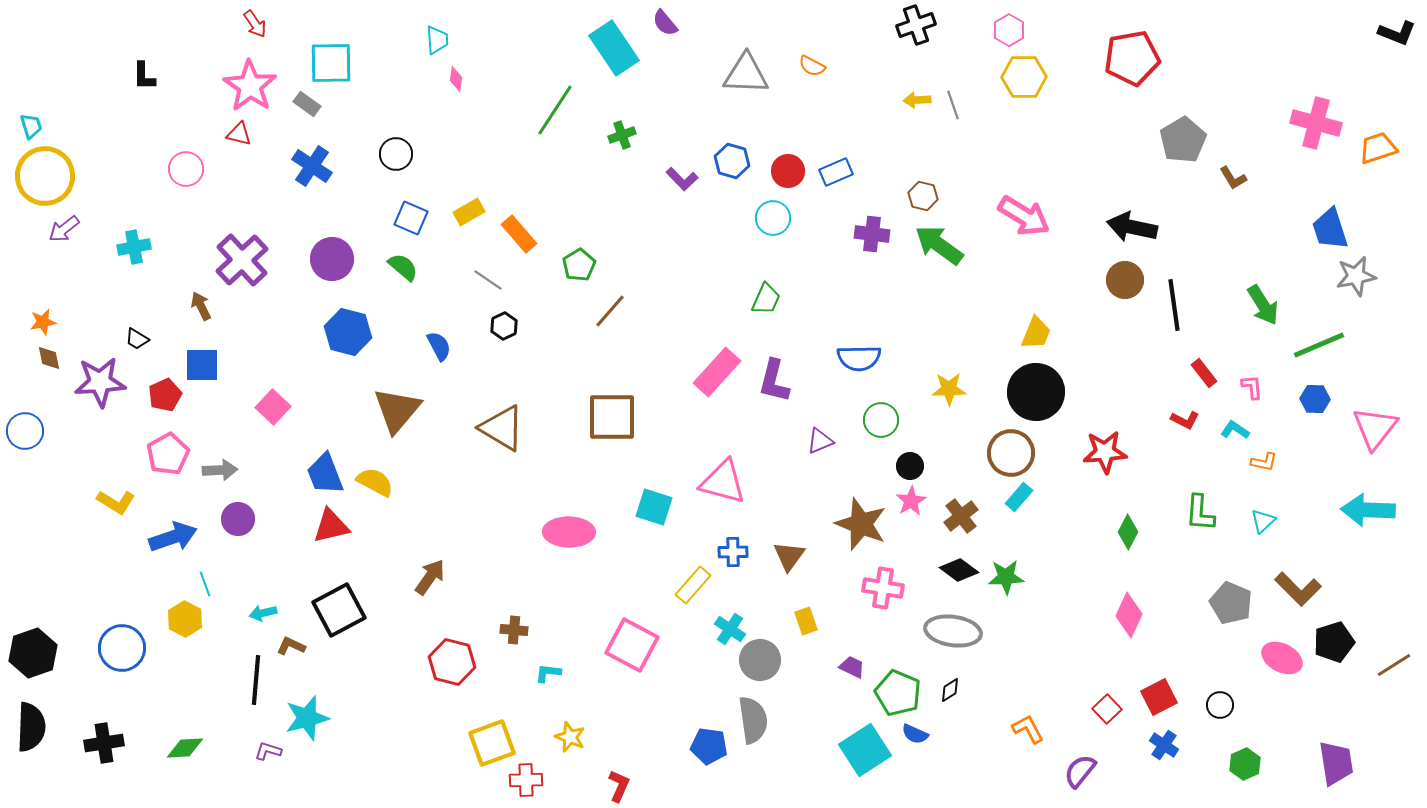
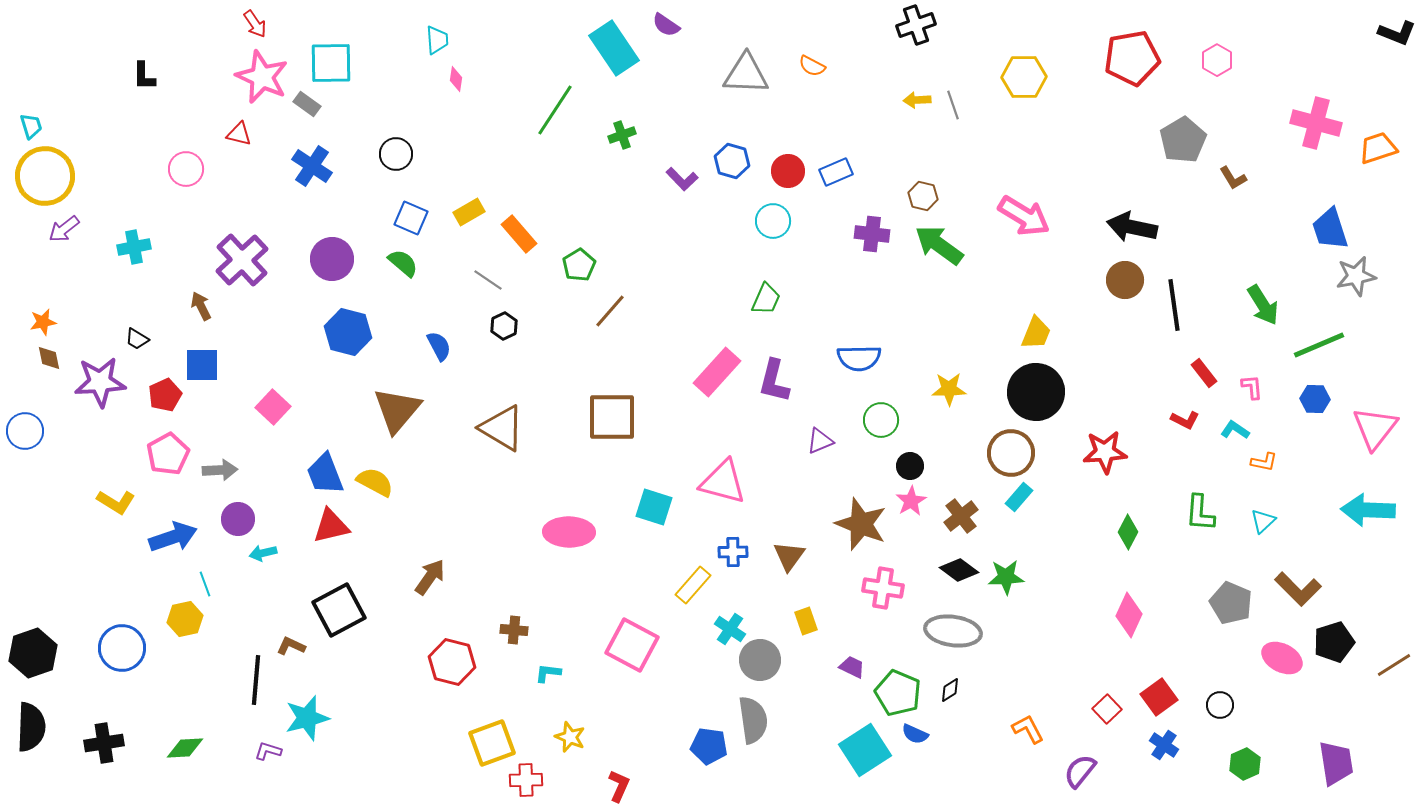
purple semicircle at (665, 23): moved 1 px right, 2 px down; rotated 16 degrees counterclockwise
pink hexagon at (1009, 30): moved 208 px right, 30 px down
pink star at (250, 86): moved 12 px right, 9 px up; rotated 10 degrees counterclockwise
cyan circle at (773, 218): moved 3 px down
green semicircle at (403, 267): moved 4 px up
cyan arrow at (263, 613): moved 60 px up
yellow hexagon at (185, 619): rotated 20 degrees clockwise
red square at (1159, 697): rotated 9 degrees counterclockwise
